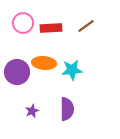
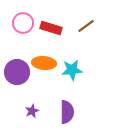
red rectangle: rotated 20 degrees clockwise
purple semicircle: moved 3 px down
